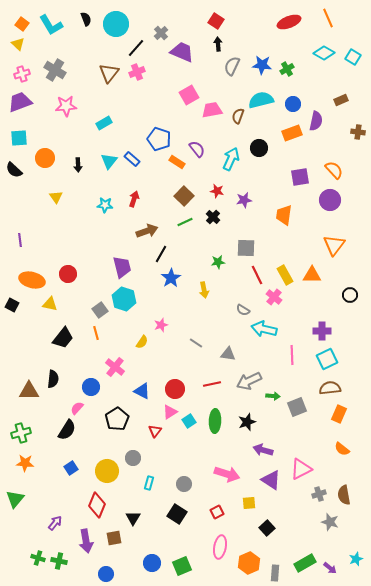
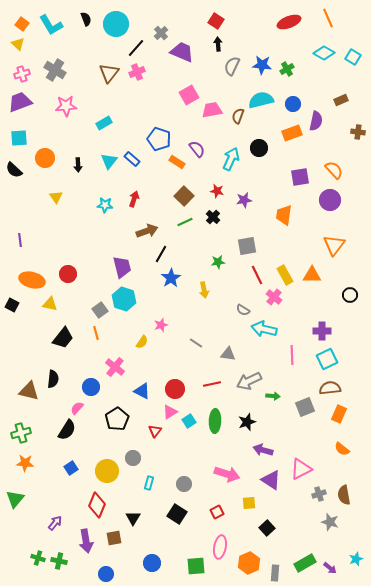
gray square at (246, 248): moved 1 px right, 2 px up; rotated 12 degrees counterclockwise
brown triangle at (29, 391): rotated 15 degrees clockwise
gray square at (297, 407): moved 8 px right
green square at (182, 566): moved 14 px right; rotated 18 degrees clockwise
